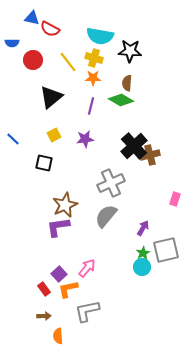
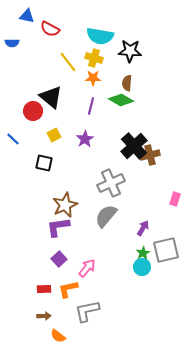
blue triangle: moved 5 px left, 2 px up
red circle: moved 51 px down
black triangle: rotated 40 degrees counterclockwise
purple star: rotated 24 degrees counterclockwise
purple square: moved 15 px up
red rectangle: rotated 56 degrees counterclockwise
orange semicircle: rotated 49 degrees counterclockwise
